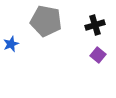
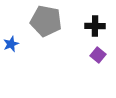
black cross: moved 1 px down; rotated 18 degrees clockwise
